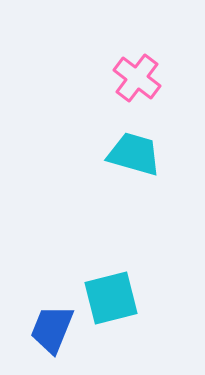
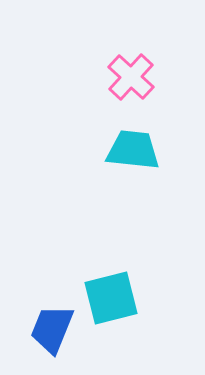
pink cross: moved 6 px left, 1 px up; rotated 6 degrees clockwise
cyan trapezoid: moved 1 px left, 4 px up; rotated 10 degrees counterclockwise
